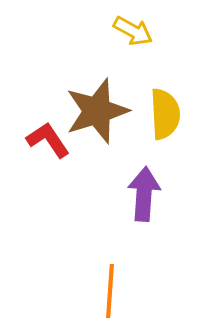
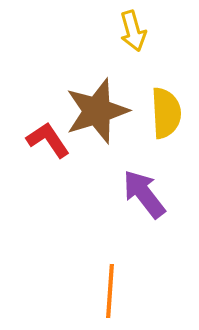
yellow arrow: rotated 45 degrees clockwise
yellow semicircle: moved 1 px right, 1 px up
purple arrow: rotated 42 degrees counterclockwise
